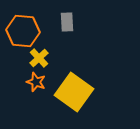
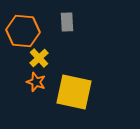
yellow square: rotated 24 degrees counterclockwise
